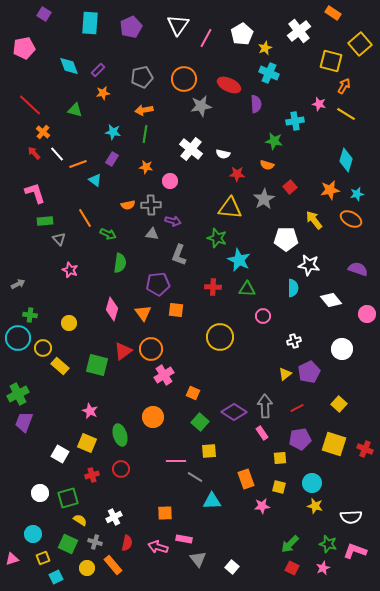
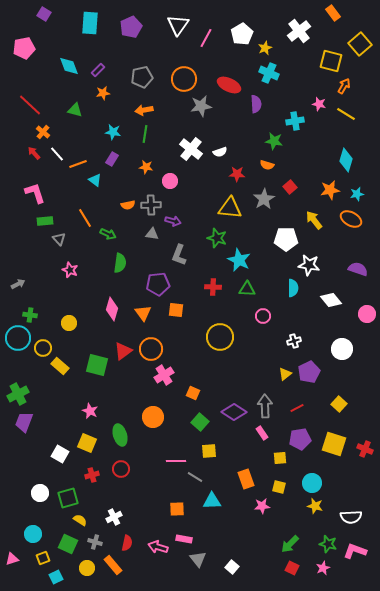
orange rectangle at (333, 13): rotated 21 degrees clockwise
white semicircle at (223, 154): moved 3 px left, 2 px up; rotated 32 degrees counterclockwise
orange square at (165, 513): moved 12 px right, 4 px up
